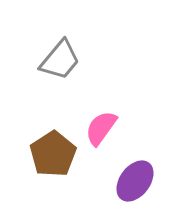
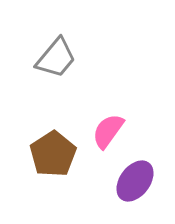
gray trapezoid: moved 4 px left, 2 px up
pink semicircle: moved 7 px right, 3 px down
